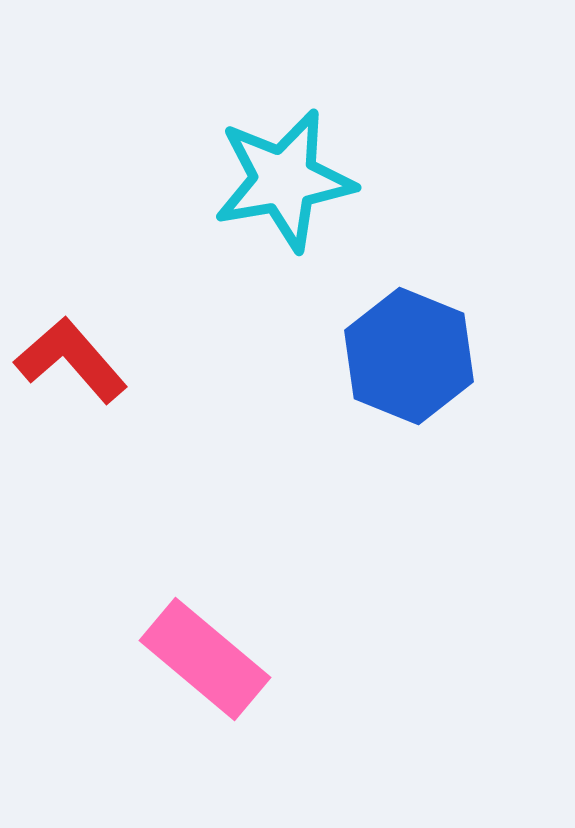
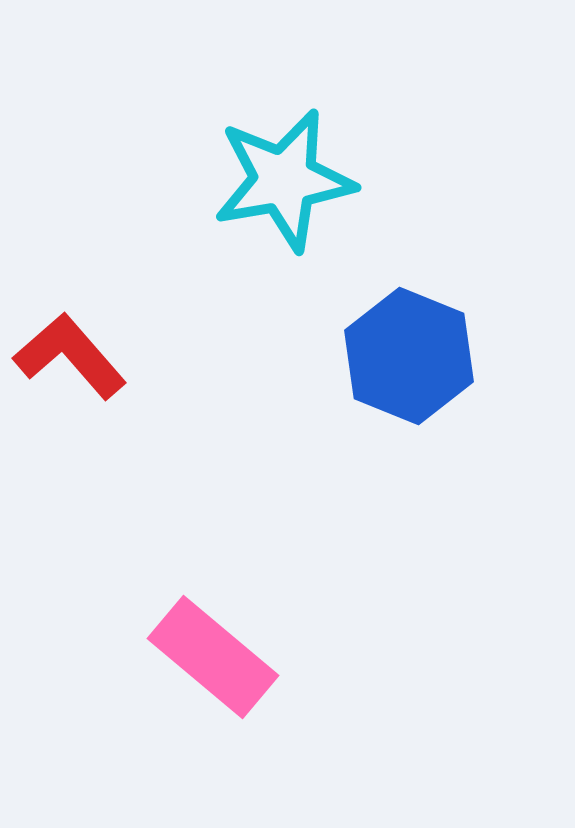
red L-shape: moved 1 px left, 4 px up
pink rectangle: moved 8 px right, 2 px up
